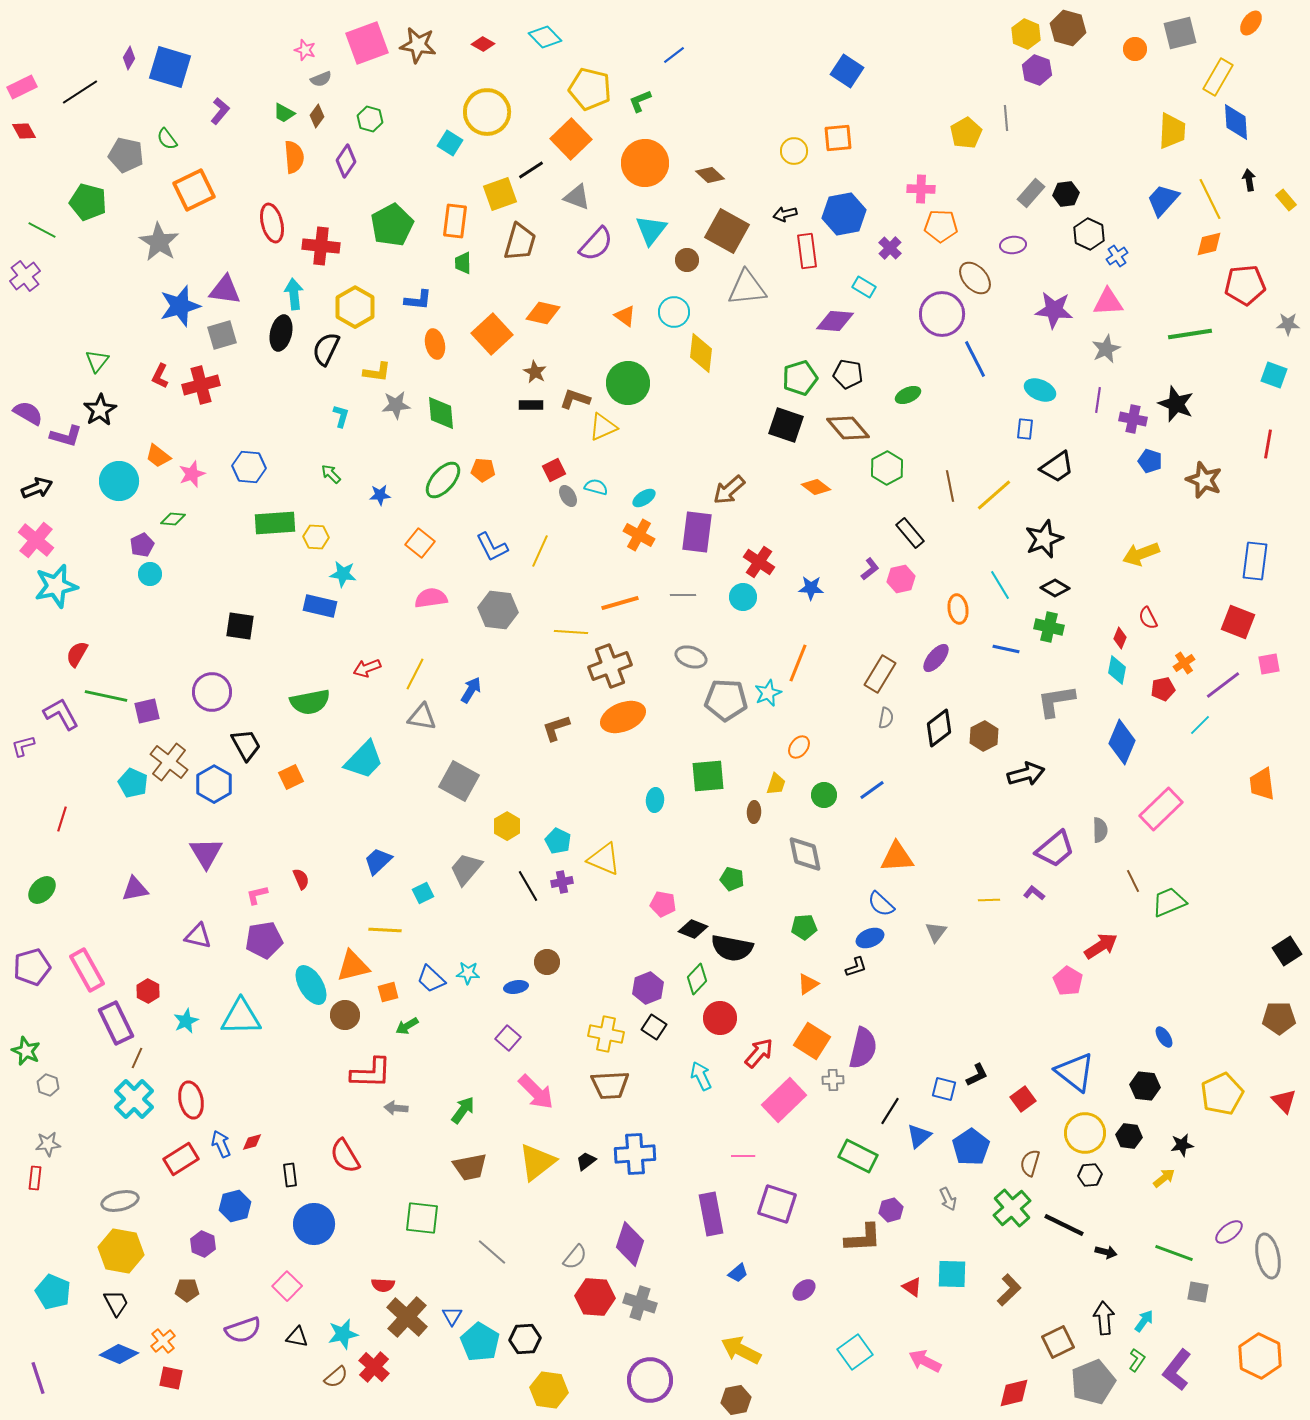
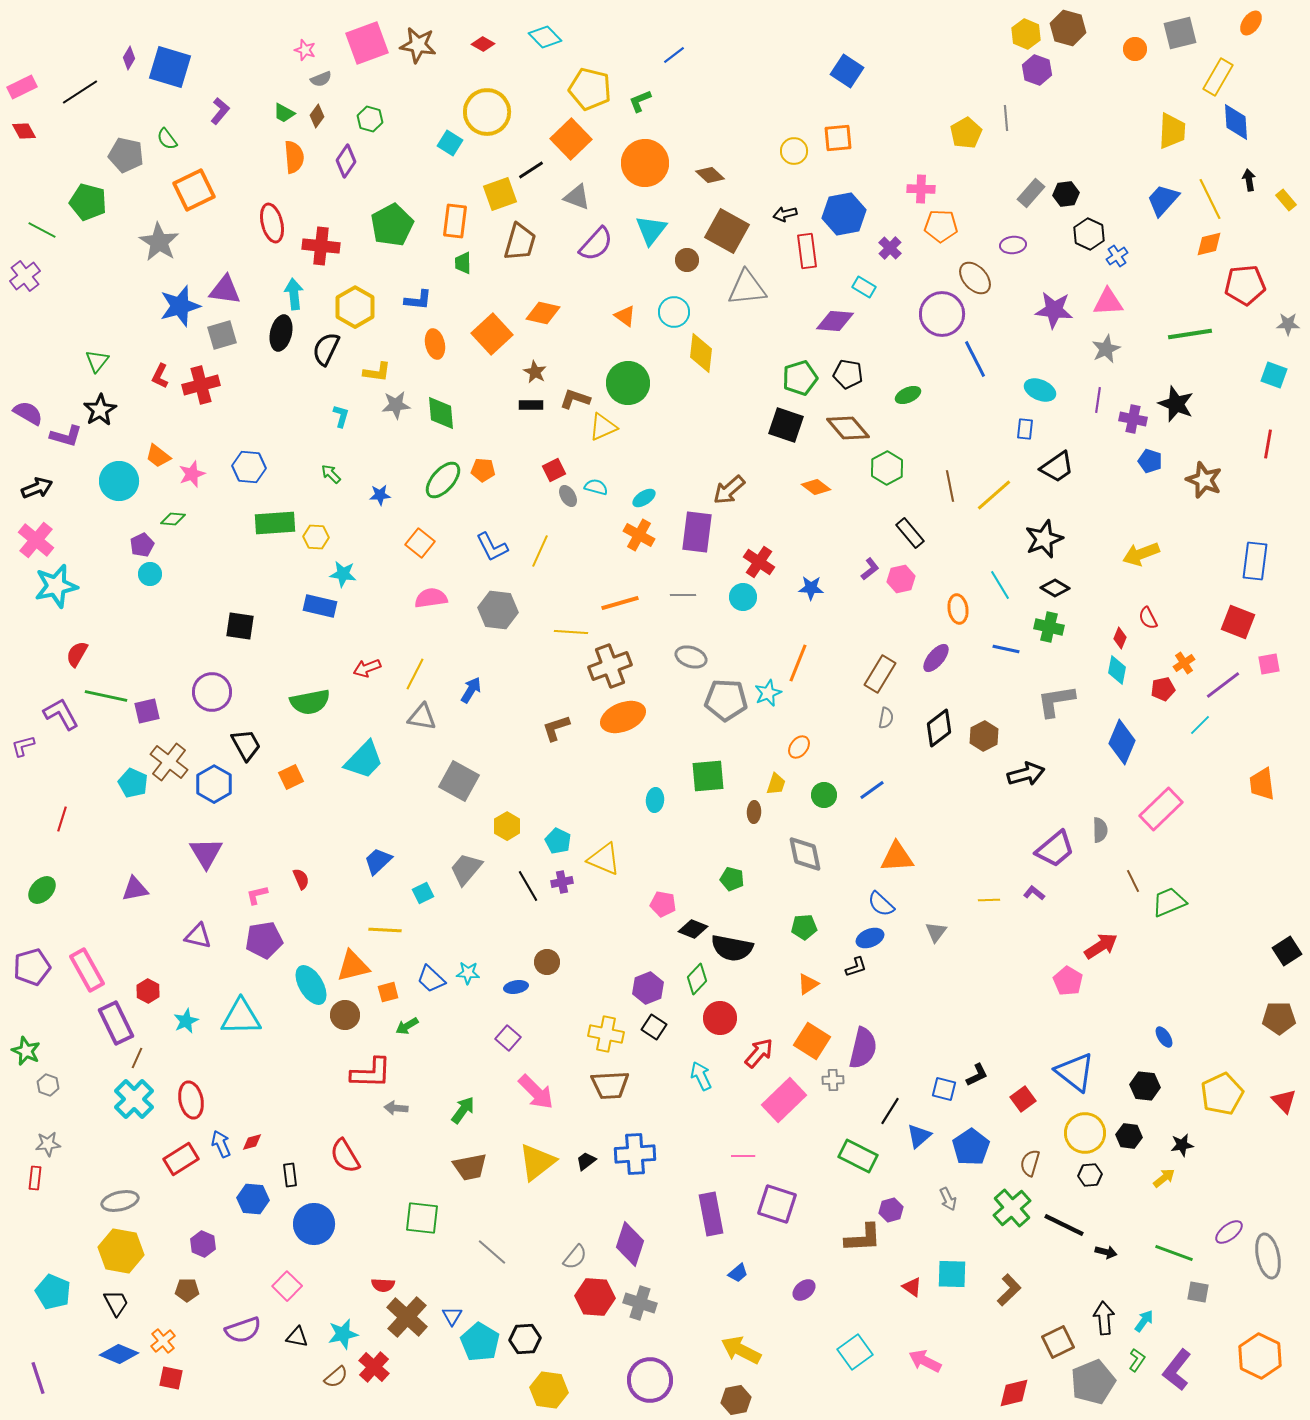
blue hexagon at (235, 1206): moved 18 px right, 7 px up; rotated 20 degrees clockwise
